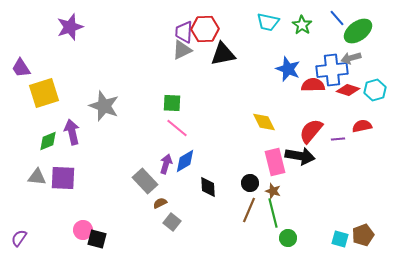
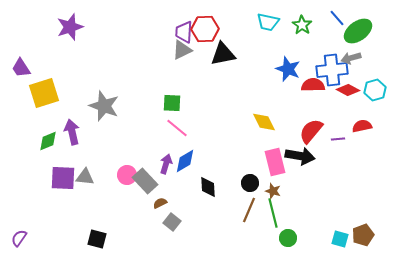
red diamond at (348, 90): rotated 10 degrees clockwise
gray triangle at (37, 177): moved 48 px right
pink circle at (83, 230): moved 44 px right, 55 px up
